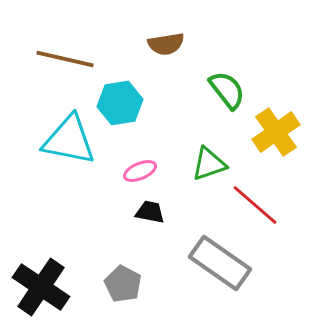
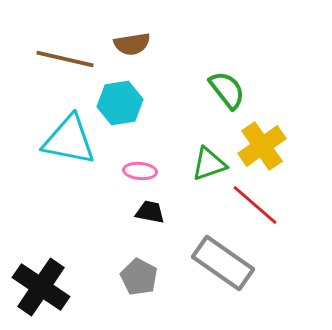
brown semicircle: moved 34 px left
yellow cross: moved 14 px left, 14 px down
pink ellipse: rotated 28 degrees clockwise
gray rectangle: moved 3 px right
gray pentagon: moved 16 px right, 7 px up
